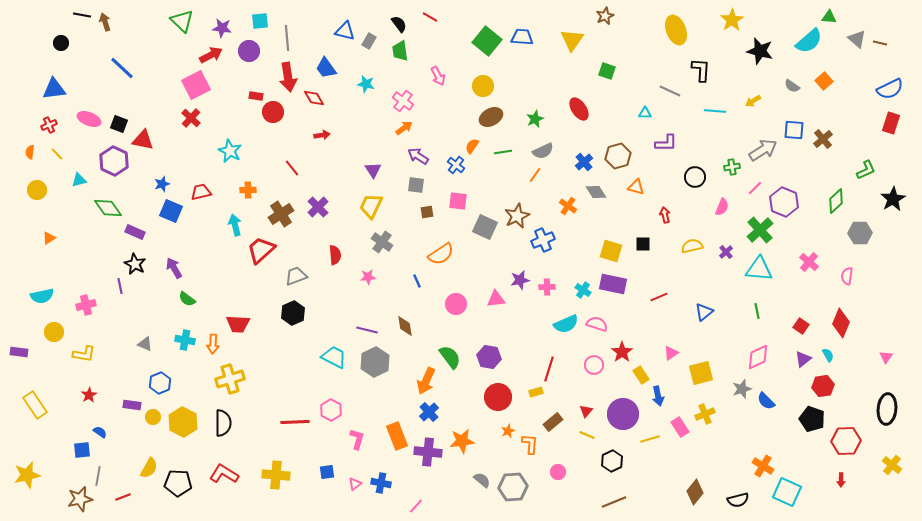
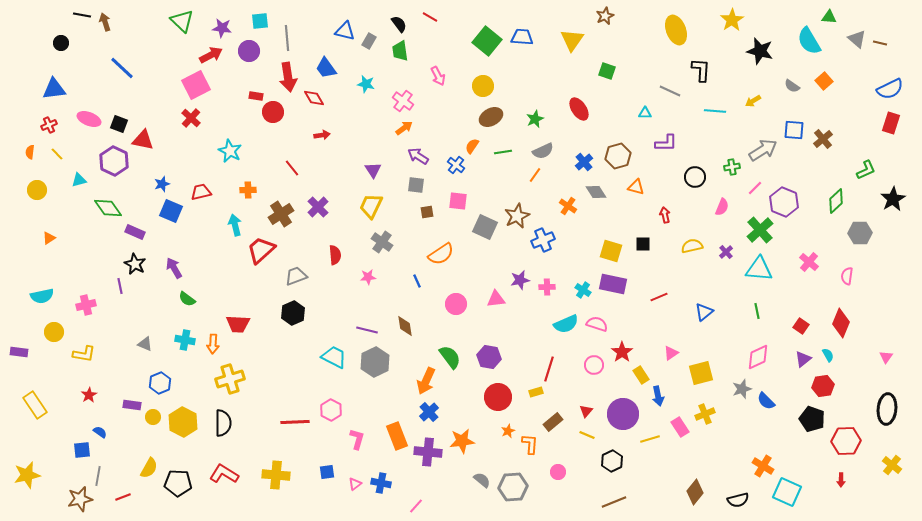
cyan semicircle at (809, 41): rotated 100 degrees clockwise
